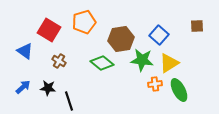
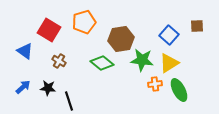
blue square: moved 10 px right
